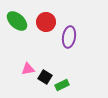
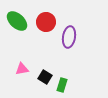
pink triangle: moved 6 px left
green rectangle: rotated 48 degrees counterclockwise
